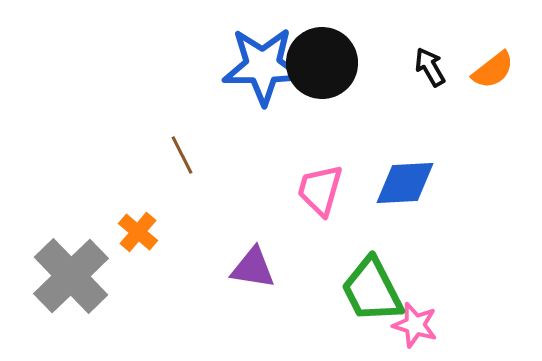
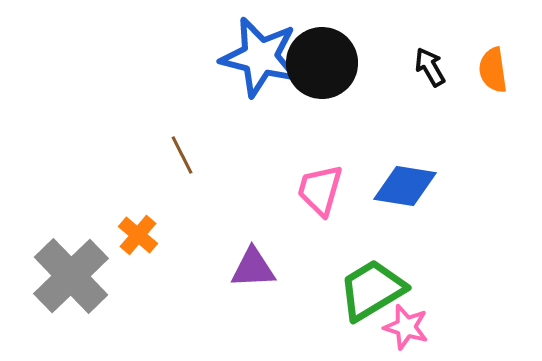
blue star: moved 3 px left, 9 px up; rotated 14 degrees clockwise
orange semicircle: rotated 120 degrees clockwise
blue diamond: moved 3 px down; rotated 12 degrees clockwise
orange cross: moved 3 px down
purple triangle: rotated 12 degrees counterclockwise
green trapezoid: rotated 86 degrees clockwise
pink star: moved 9 px left, 2 px down
